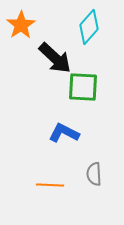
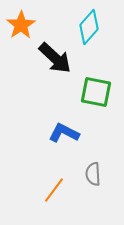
green square: moved 13 px right, 5 px down; rotated 8 degrees clockwise
gray semicircle: moved 1 px left
orange line: moved 4 px right, 5 px down; rotated 56 degrees counterclockwise
